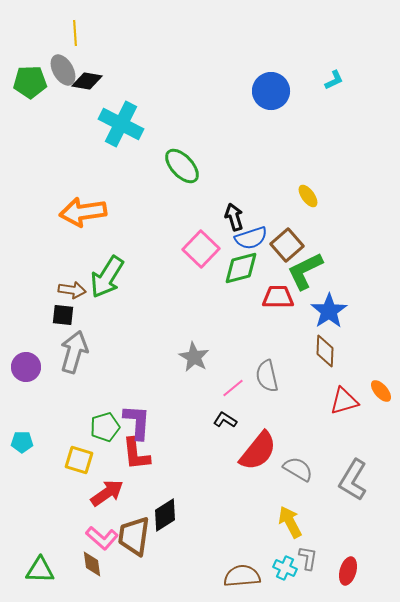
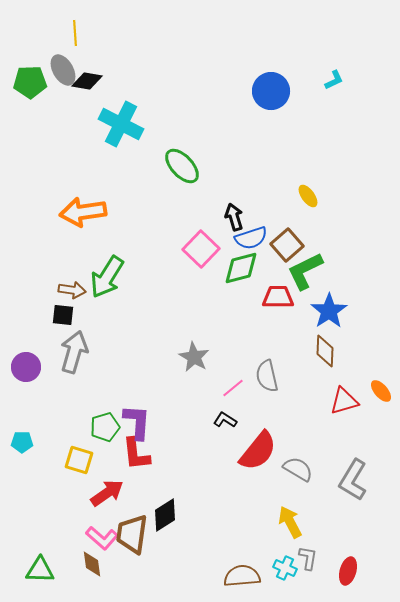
brown trapezoid at (134, 536): moved 2 px left, 2 px up
